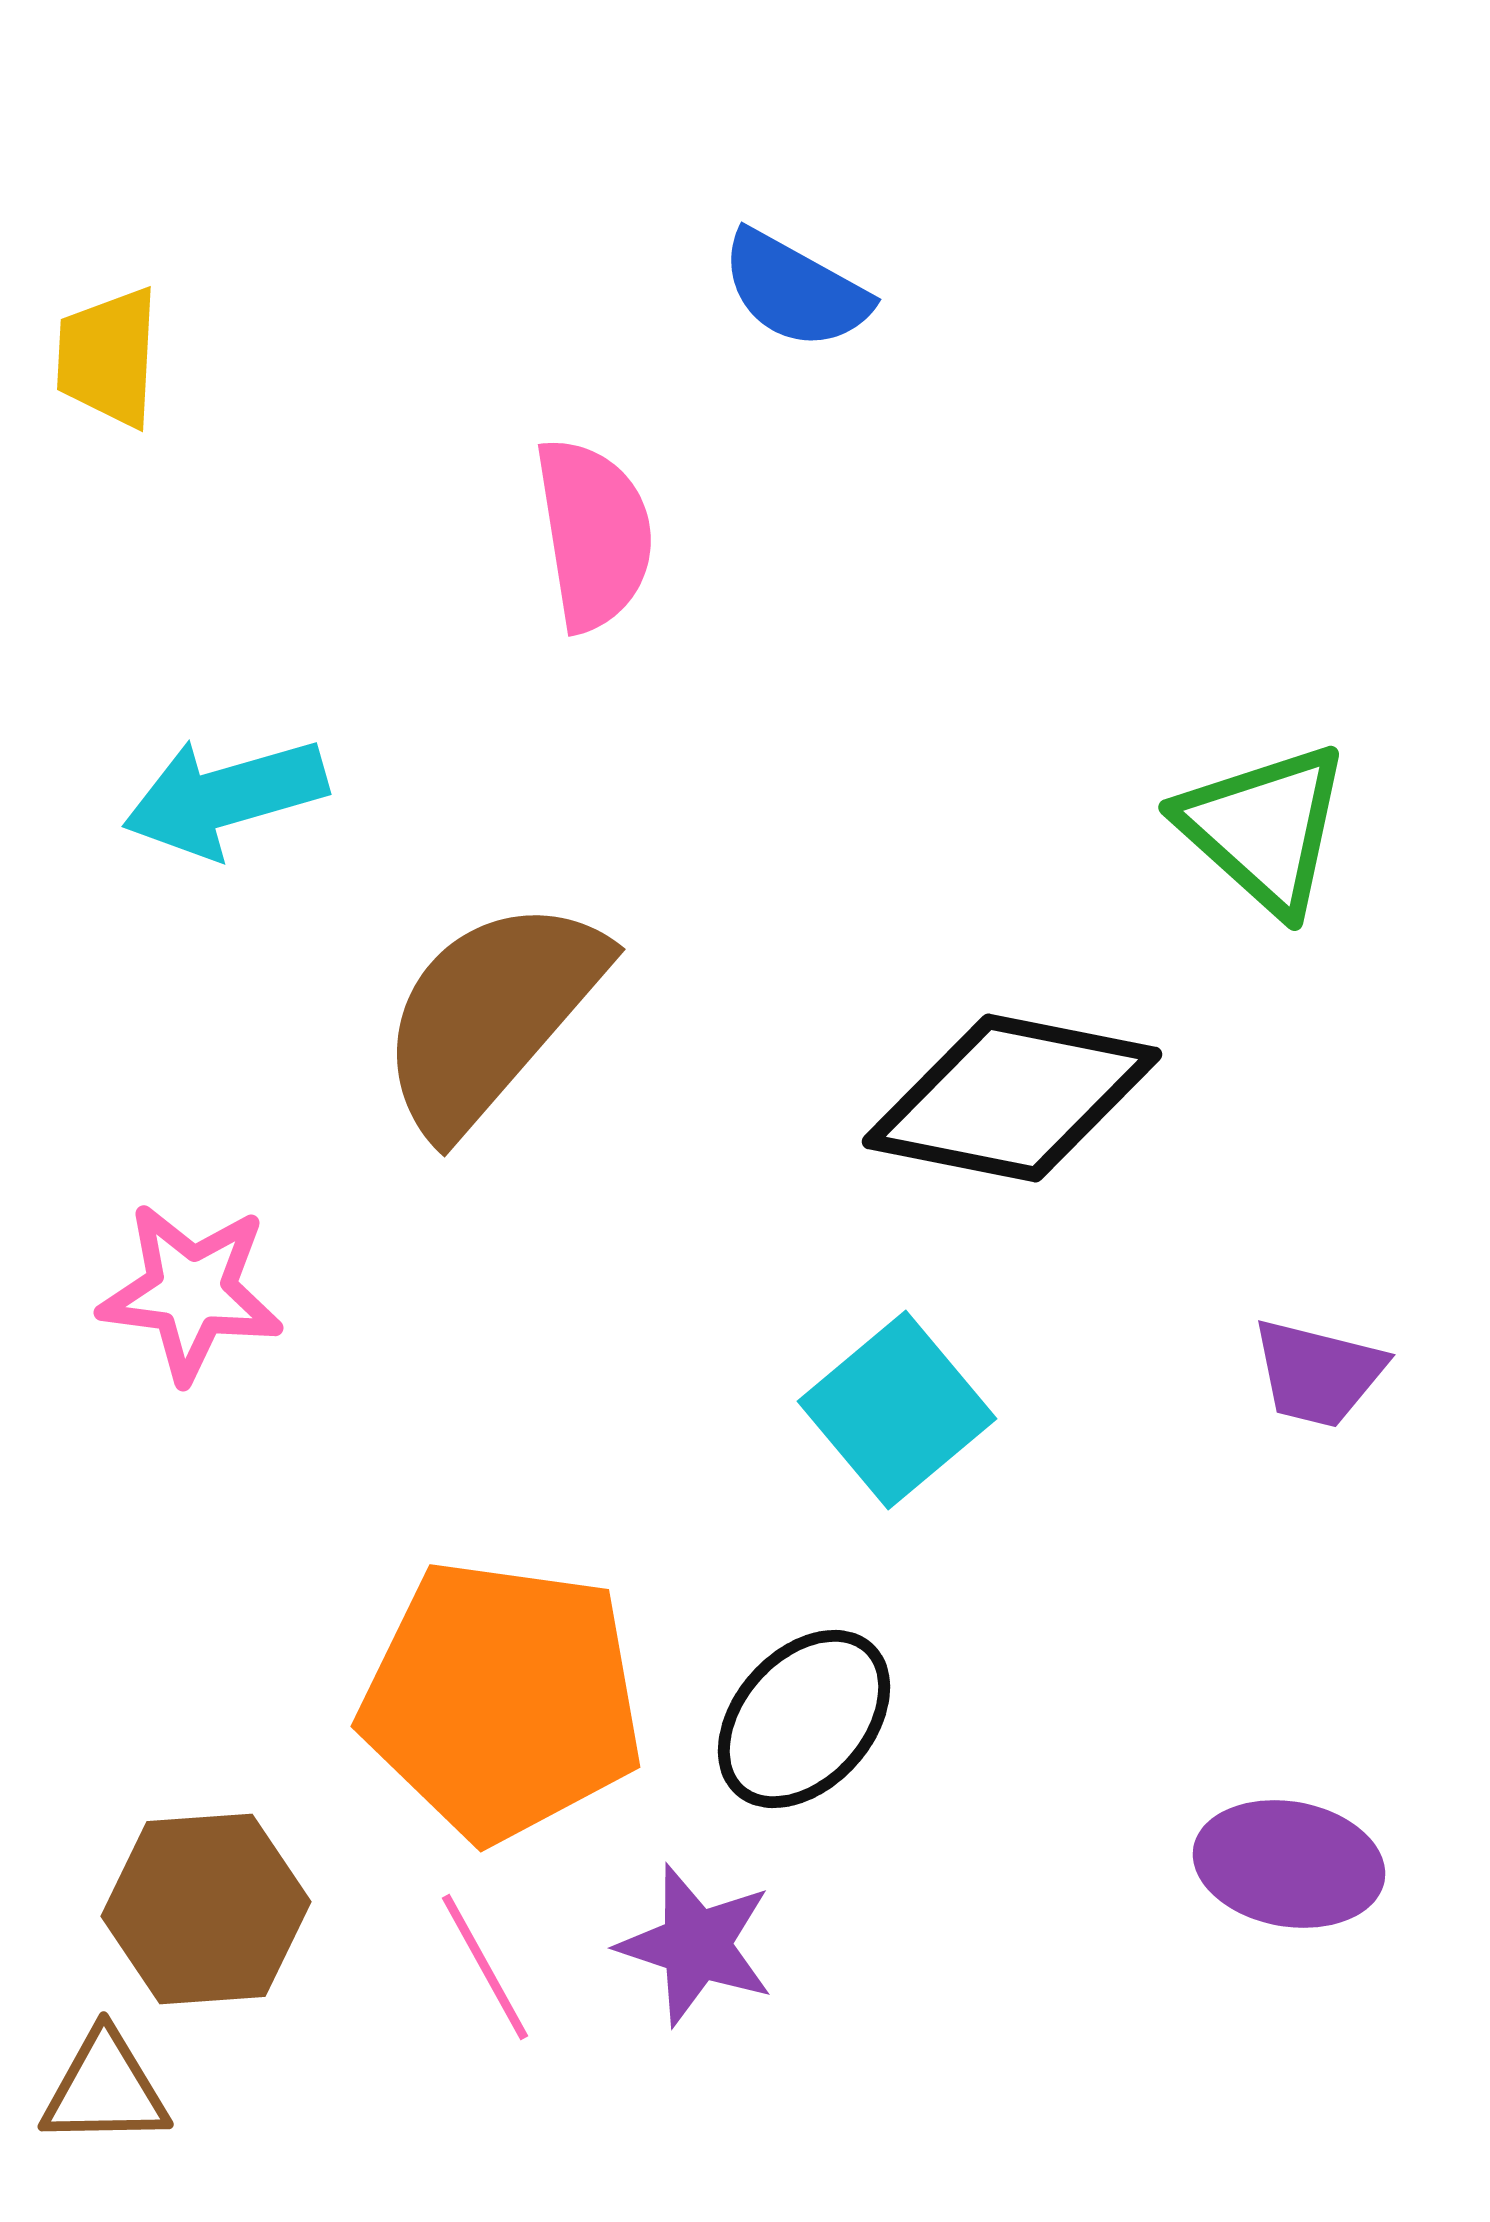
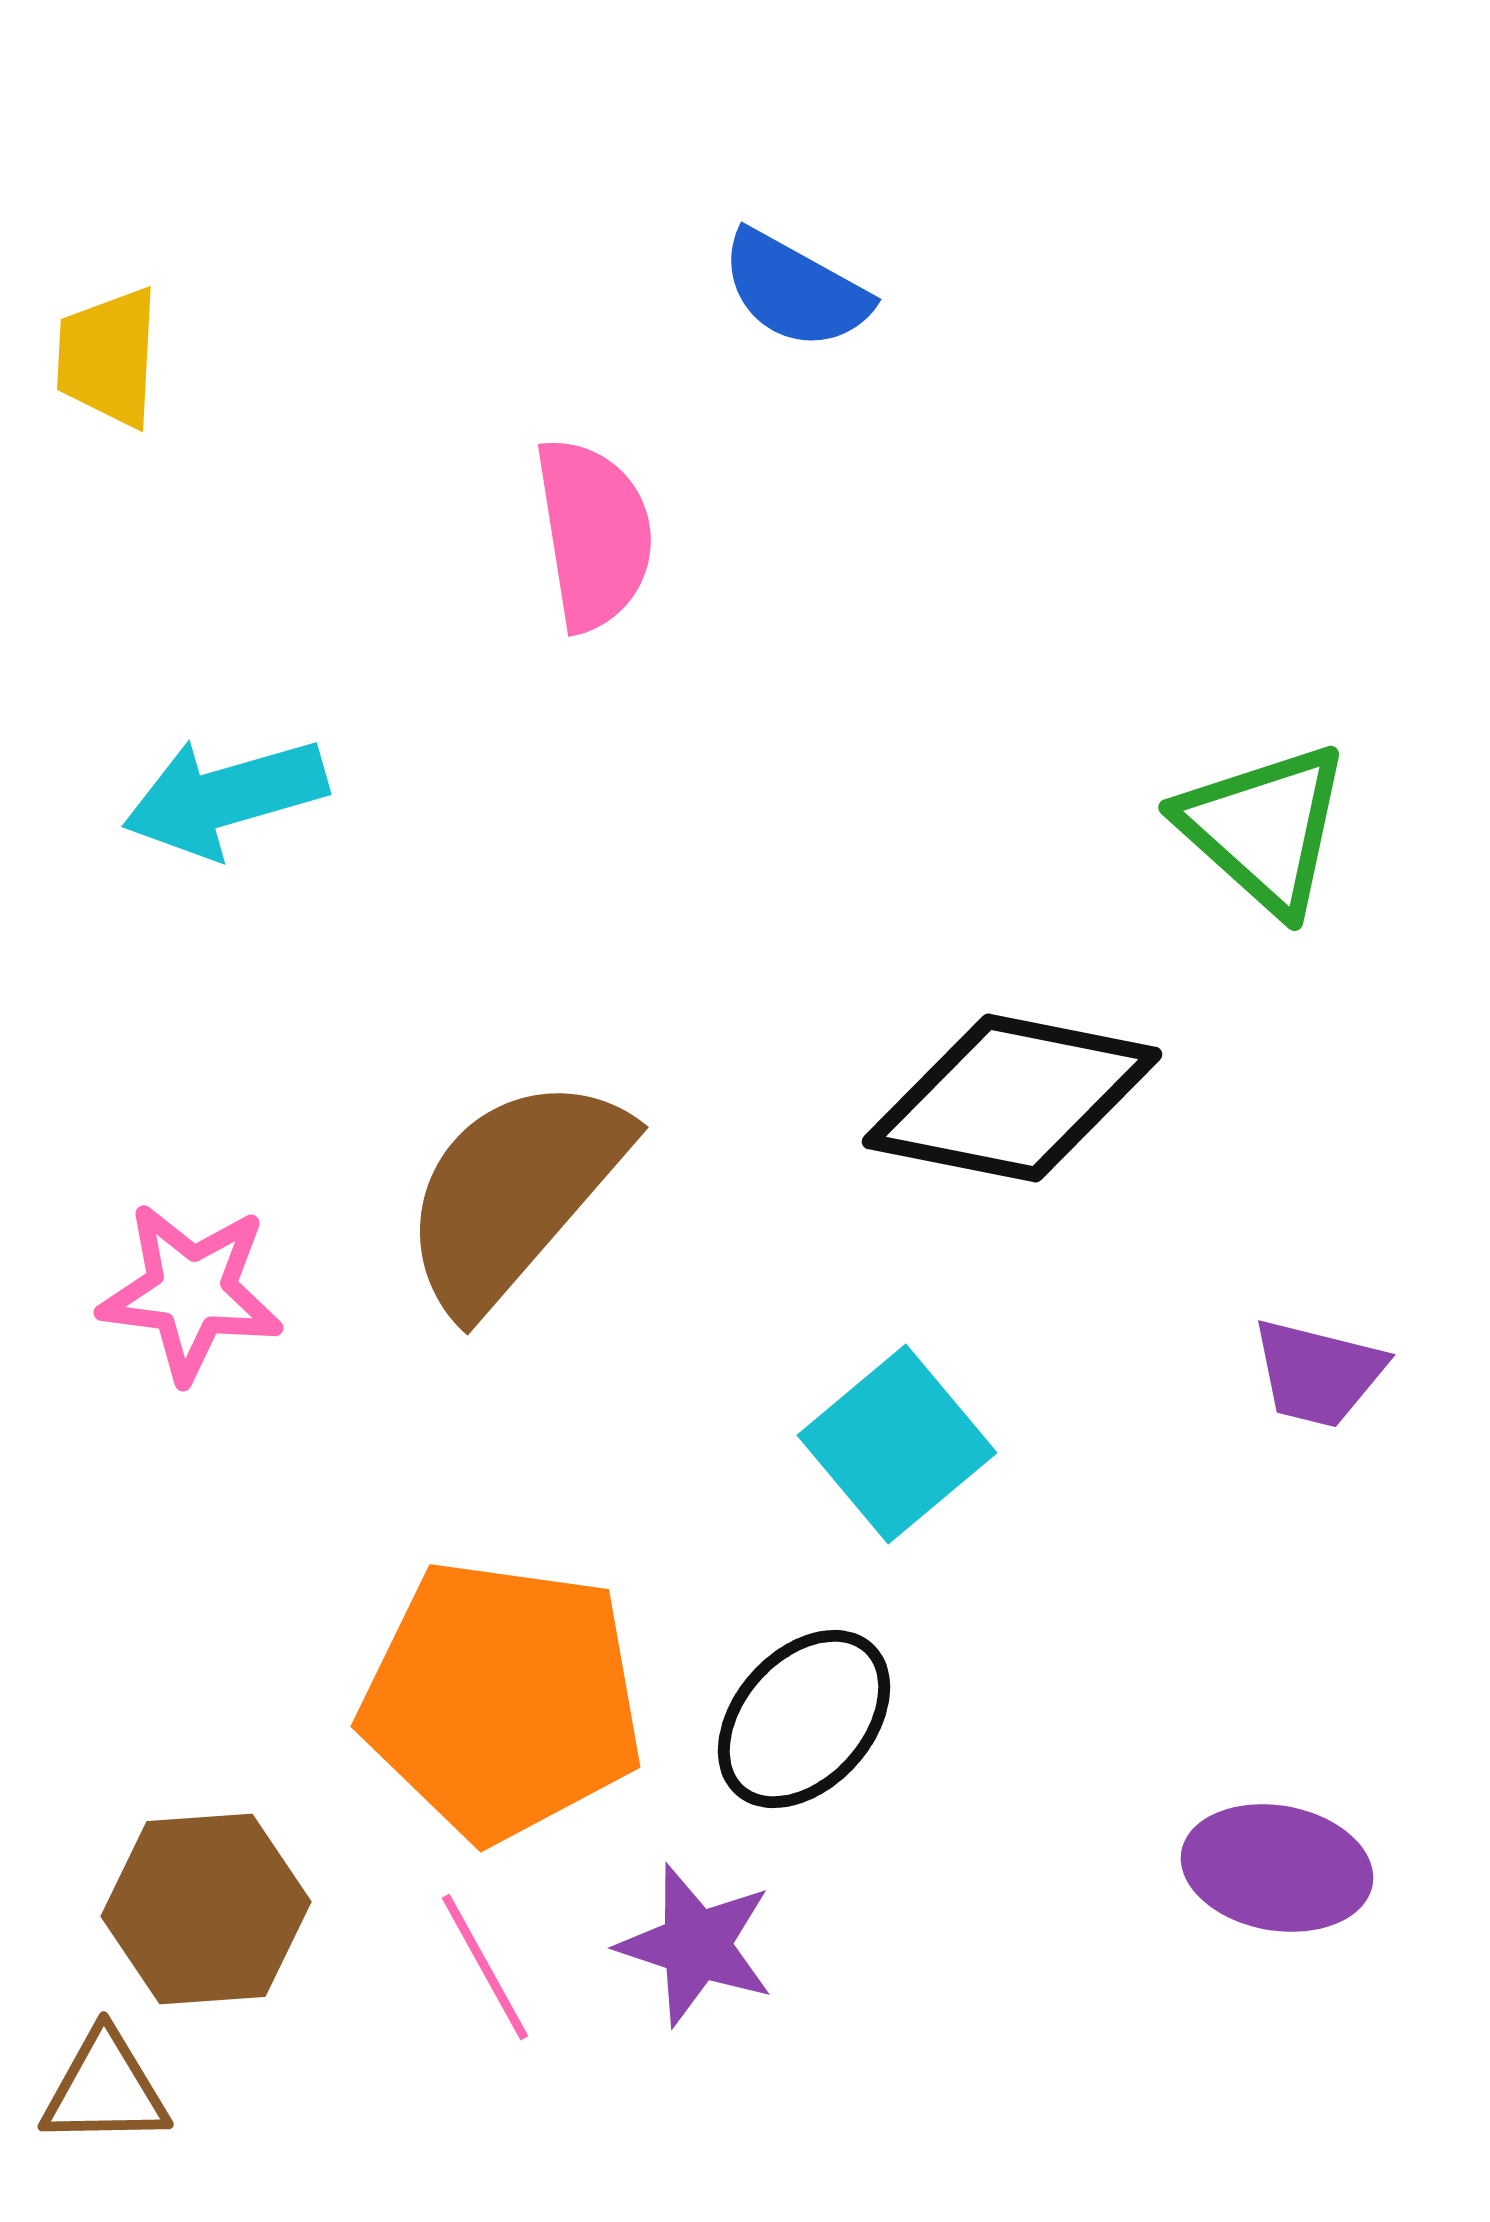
brown semicircle: moved 23 px right, 178 px down
cyan square: moved 34 px down
purple ellipse: moved 12 px left, 4 px down
